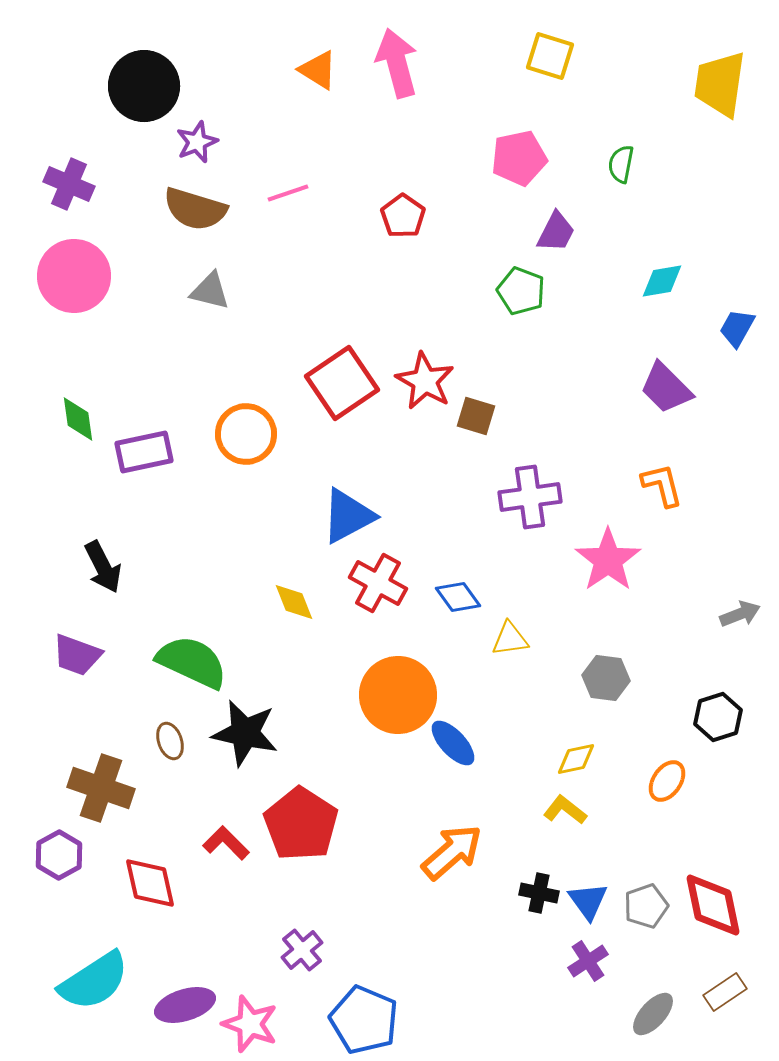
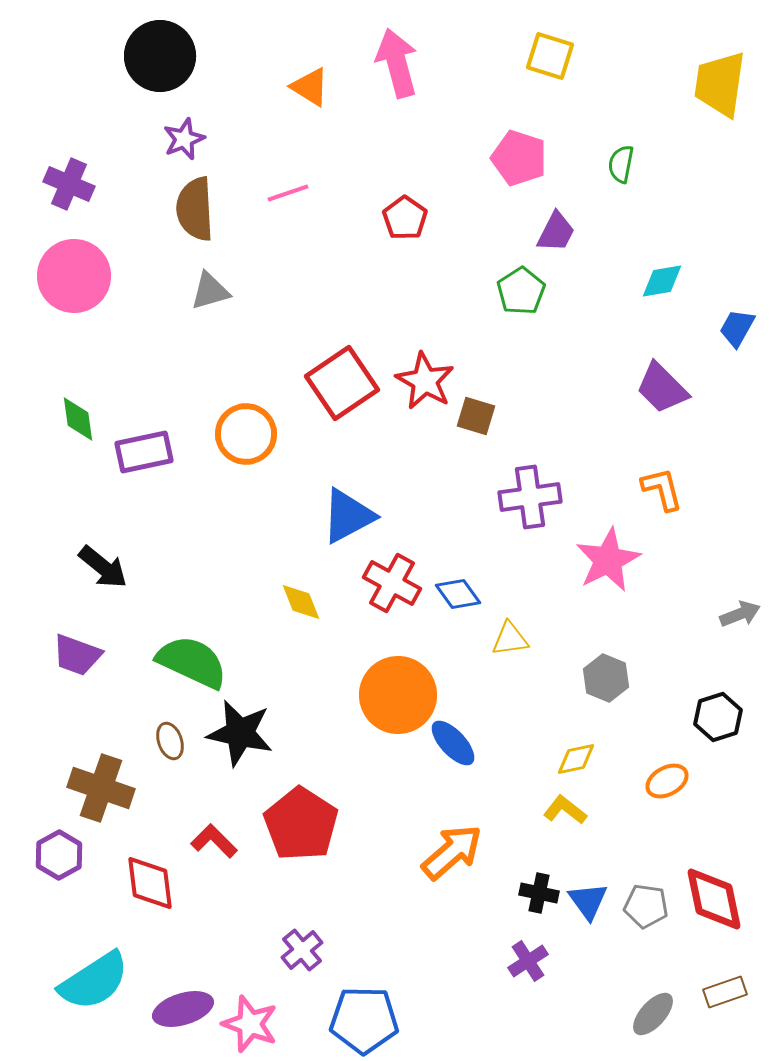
orange triangle at (318, 70): moved 8 px left, 17 px down
black circle at (144, 86): moved 16 px right, 30 px up
purple star at (197, 142): moved 13 px left, 3 px up
pink pentagon at (519, 158): rotated 30 degrees clockwise
brown semicircle at (195, 209): rotated 70 degrees clockwise
red pentagon at (403, 216): moved 2 px right, 2 px down
gray triangle at (210, 291): rotated 30 degrees counterclockwise
green pentagon at (521, 291): rotated 18 degrees clockwise
purple trapezoid at (666, 388): moved 4 px left
orange L-shape at (662, 485): moved 4 px down
pink star at (608, 560): rotated 8 degrees clockwise
black arrow at (103, 567): rotated 24 degrees counterclockwise
red cross at (378, 583): moved 14 px right
blue diamond at (458, 597): moved 3 px up
yellow diamond at (294, 602): moved 7 px right
gray hexagon at (606, 678): rotated 15 degrees clockwise
black star at (245, 733): moved 5 px left
orange ellipse at (667, 781): rotated 27 degrees clockwise
red L-shape at (226, 843): moved 12 px left, 2 px up
red diamond at (150, 883): rotated 6 degrees clockwise
red diamond at (713, 905): moved 1 px right, 6 px up
gray pentagon at (646, 906): rotated 27 degrees clockwise
purple cross at (588, 961): moved 60 px left
brown rectangle at (725, 992): rotated 15 degrees clockwise
purple ellipse at (185, 1005): moved 2 px left, 4 px down
blue pentagon at (364, 1020): rotated 22 degrees counterclockwise
